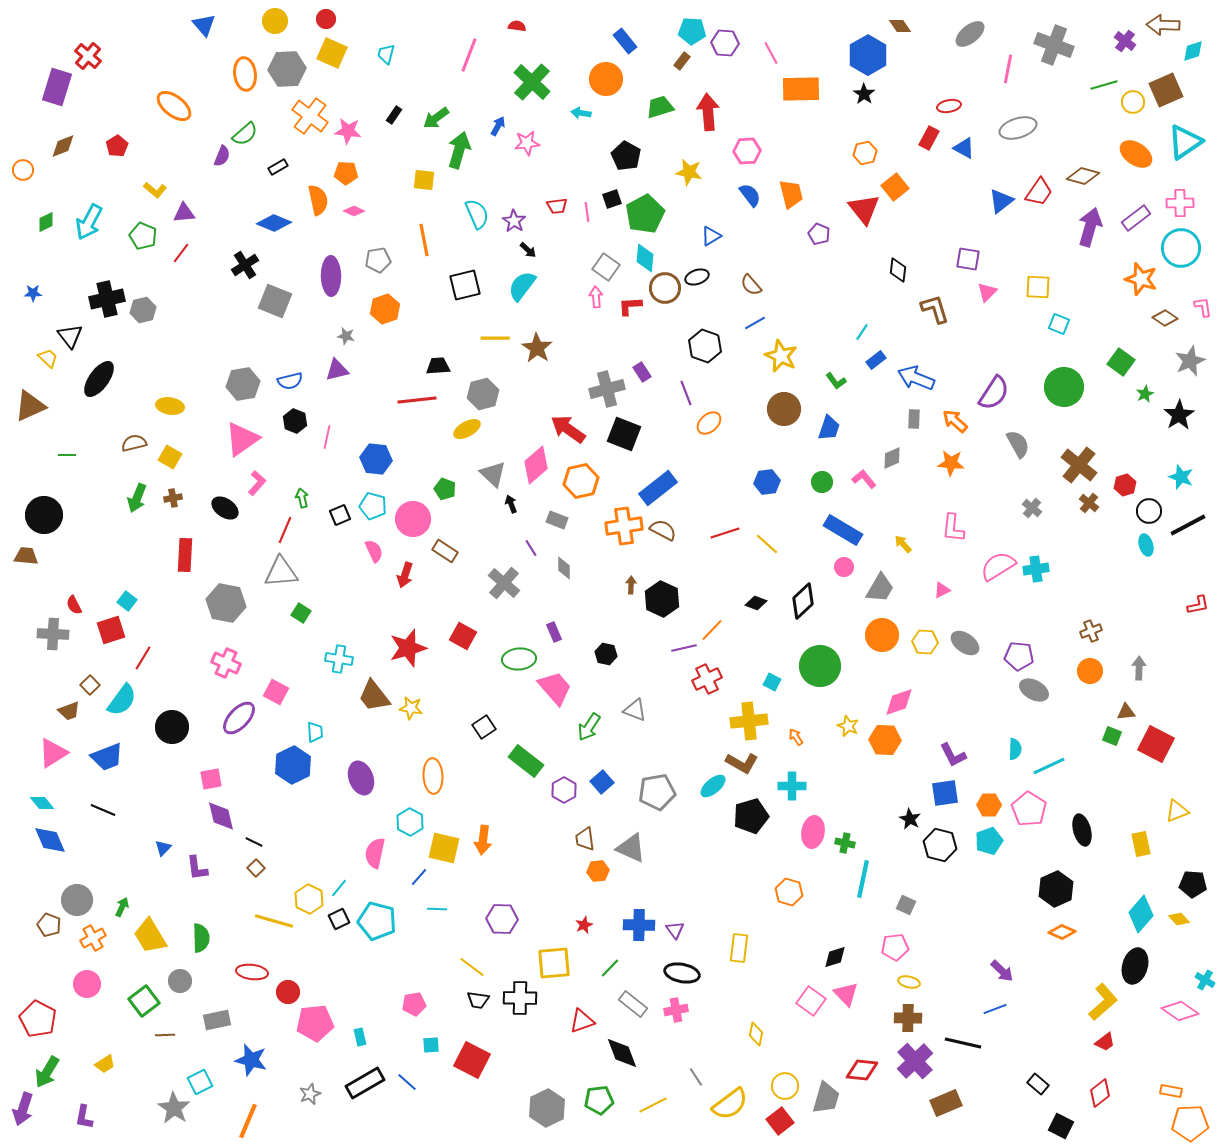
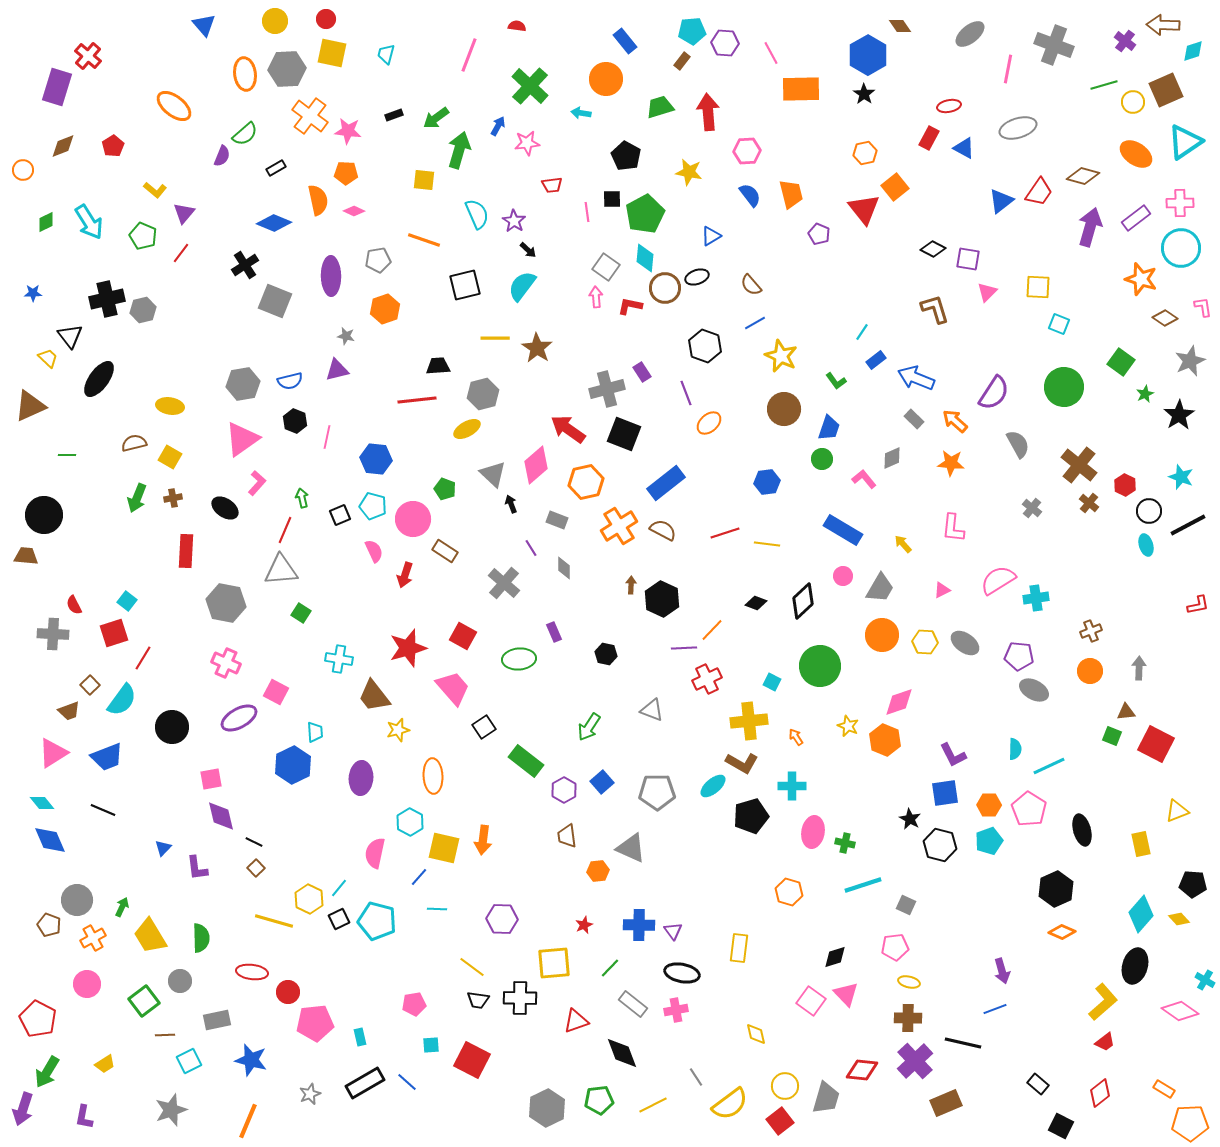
cyan pentagon at (692, 31): rotated 8 degrees counterclockwise
yellow square at (332, 53): rotated 12 degrees counterclockwise
green cross at (532, 82): moved 2 px left, 4 px down
black rectangle at (394, 115): rotated 36 degrees clockwise
red pentagon at (117, 146): moved 4 px left
black rectangle at (278, 167): moved 2 px left, 1 px down
black square at (612, 199): rotated 18 degrees clockwise
red trapezoid at (557, 206): moved 5 px left, 21 px up
purple triangle at (184, 213): rotated 45 degrees counterclockwise
cyan arrow at (89, 222): rotated 60 degrees counterclockwise
orange line at (424, 240): rotated 60 degrees counterclockwise
black diamond at (898, 270): moved 35 px right, 21 px up; rotated 70 degrees counterclockwise
red L-shape at (630, 306): rotated 15 degrees clockwise
gray rectangle at (914, 419): rotated 48 degrees counterclockwise
orange hexagon at (581, 481): moved 5 px right, 1 px down
green circle at (822, 482): moved 23 px up
red hexagon at (1125, 485): rotated 15 degrees counterclockwise
blue rectangle at (658, 488): moved 8 px right, 5 px up
orange cross at (624, 526): moved 5 px left; rotated 24 degrees counterclockwise
yellow line at (767, 544): rotated 35 degrees counterclockwise
red rectangle at (185, 555): moved 1 px right, 4 px up
pink semicircle at (998, 566): moved 14 px down
pink circle at (844, 567): moved 1 px left, 9 px down
cyan cross at (1036, 569): moved 29 px down
gray triangle at (281, 572): moved 2 px up
red square at (111, 630): moved 3 px right, 3 px down
purple line at (684, 648): rotated 10 degrees clockwise
pink trapezoid at (555, 688): moved 102 px left
yellow star at (411, 708): moved 13 px left, 22 px down; rotated 25 degrees counterclockwise
gray triangle at (635, 710): moved 17 px right
purple ellipse at (239, 718): rotated 18 degrees clockwise
orange hexagon at (885, 740): rotated 20 degrees clockwise
purple ellipse at (361, 778): rotated 24 degrees clockwise
gray pentagon at (657, 792): rotated 9 degrees clockwise
brown trapezoid at (585, 839): moved 18 px left, 3 px up
cyan line at (863, 879): moved 6 px down; rotated 60 degrees clockwise
purple triangle at (675, 930): moved 2 px left, 1 px down
purple arrow at (1002, 971): rotated 30 degrees clockwise
red triangle at (582, 1021): moved 6 px left
yellow diamond at (756, 1034): rotated 25 degrees counterclockwise
cyan square at (200, 1082): moved 11 px left, 21 px up
orange rectangle at (1171, 1091): moved 7 px left, 2 px up; rotated 20 degrees clockwise
gray star at (174, 1108): moved 3 px left, 2 px down; rotated 20 degrees clockwise
